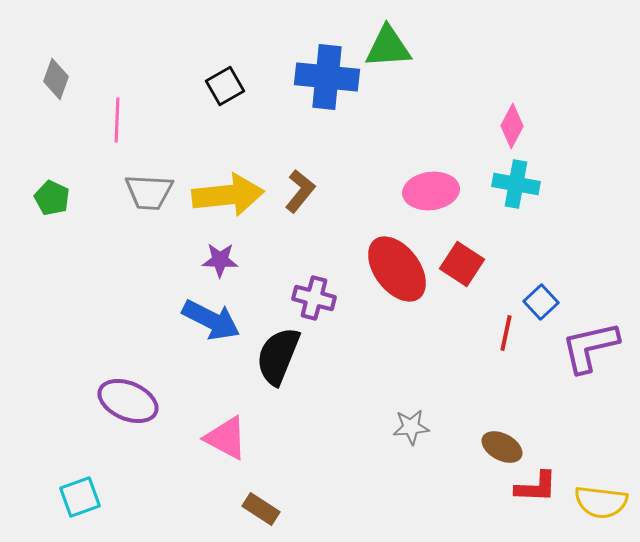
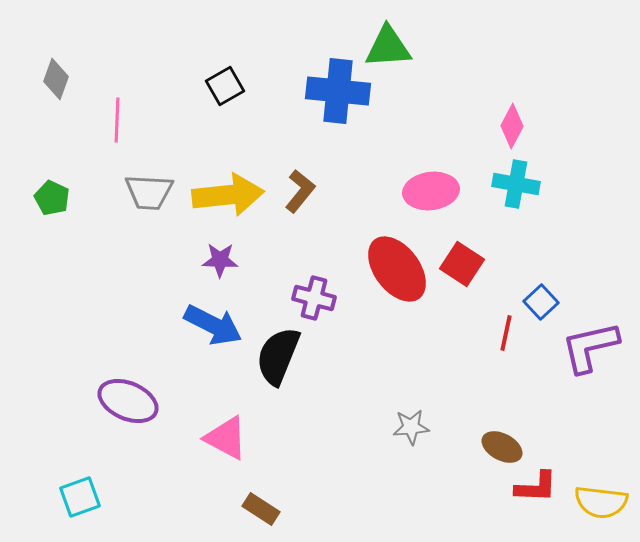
blue cross: moved 11 px right, 14 px down
blue arrow: moved 2 px right, 5 px down
